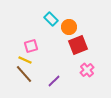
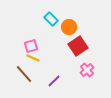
red square: moved 1 px down; rotated 12 degrees counterclockwise
yellow line: moved 8 px right, 2 px up
